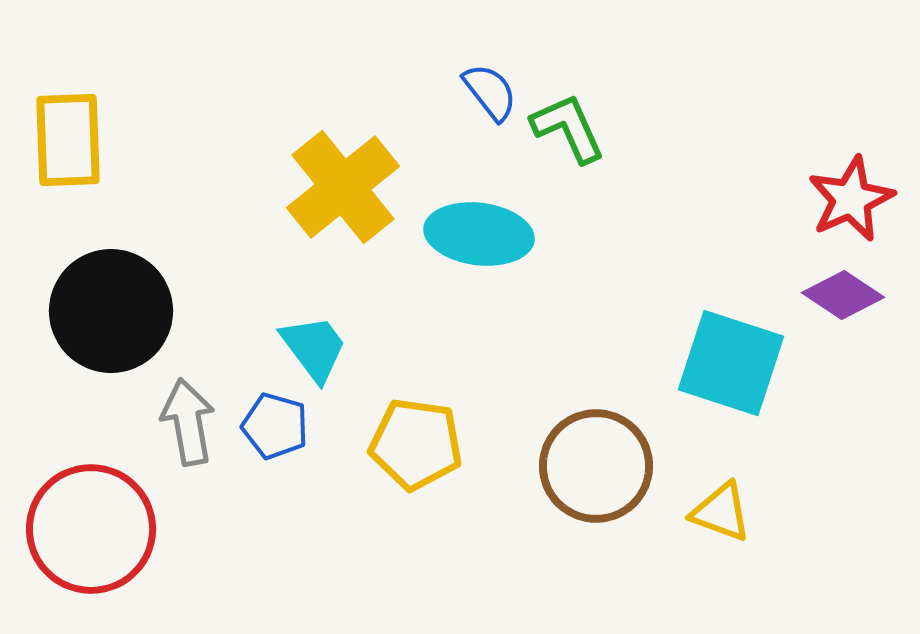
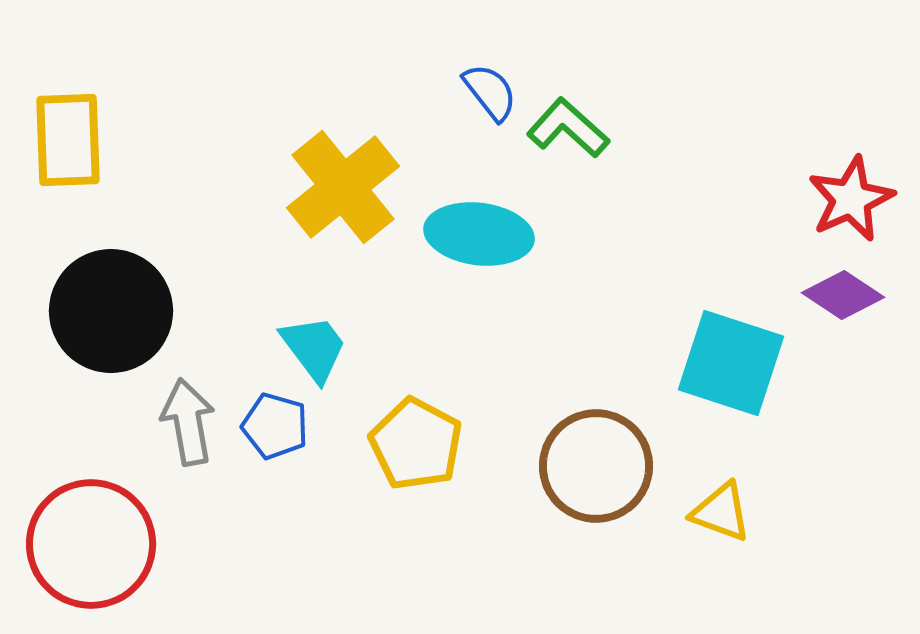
green L-shape: rotated 24 degrees counterclockwise
yellow pentagon: rotated 20 degrees clockwise
red circle: moved 15 px down
